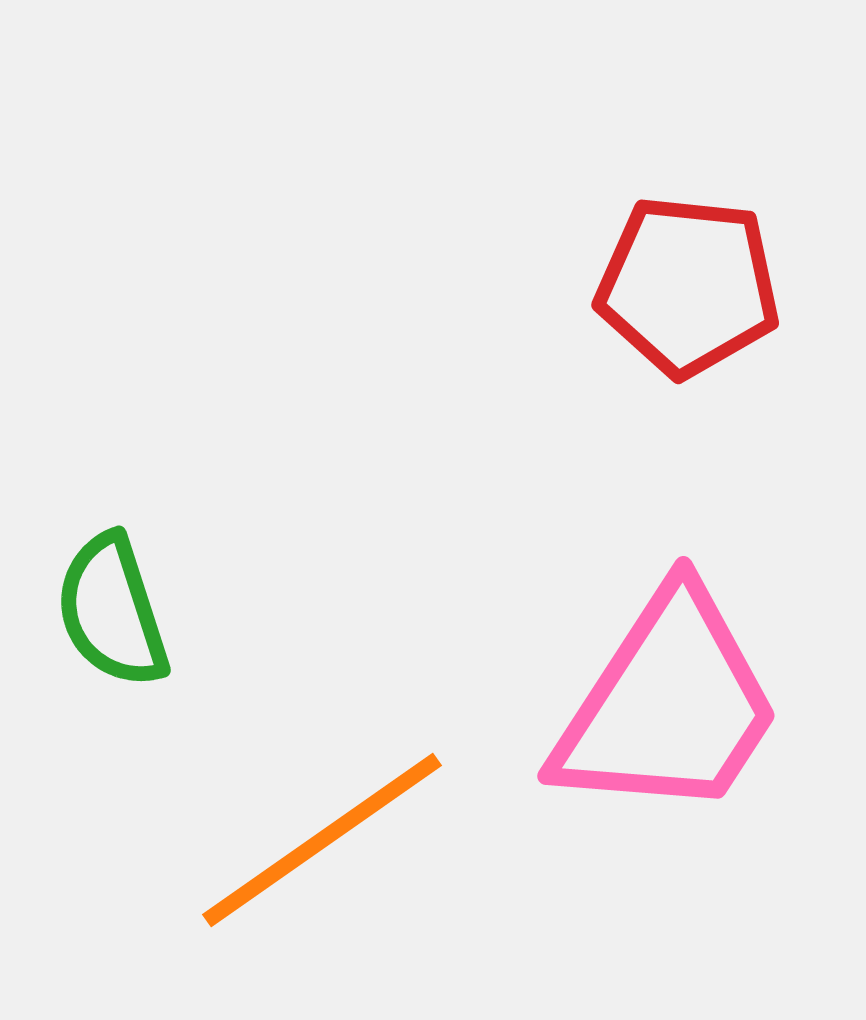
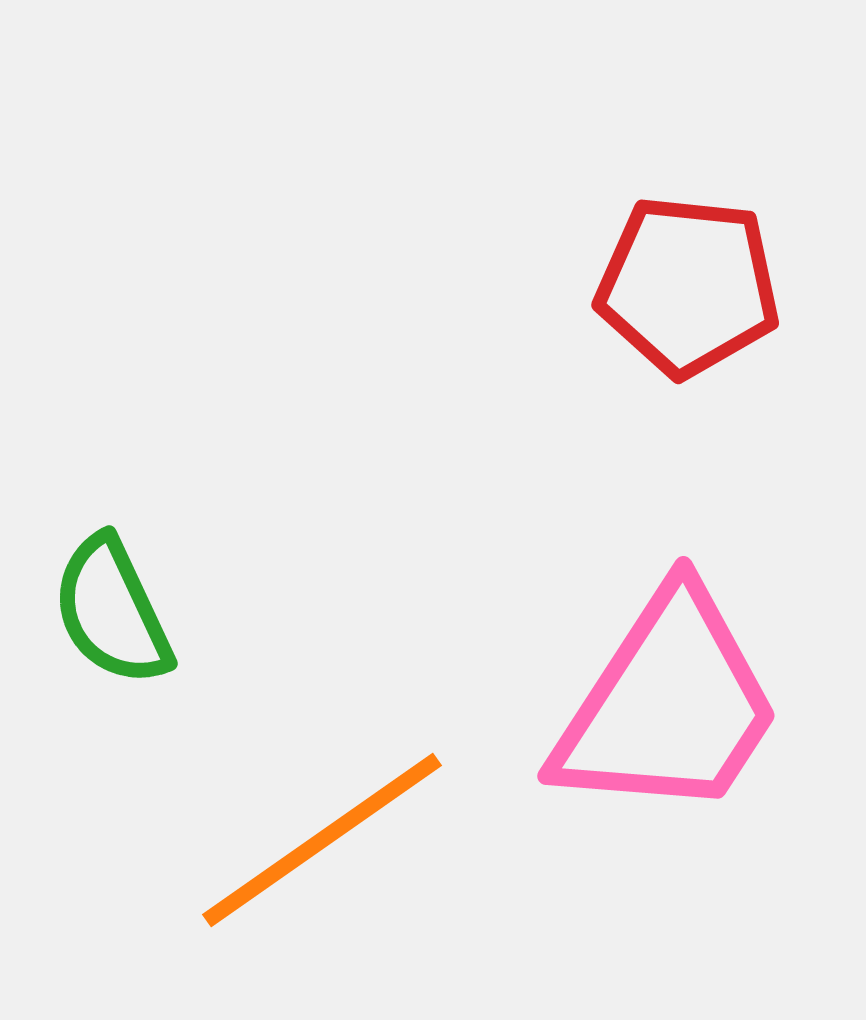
green semicircle: rotated 7 degrees counterclockwise
